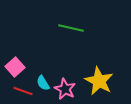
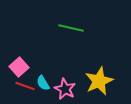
pink square: moved 4 px right
yellow star: rotated 20 degrees clockwise
red line: moved 2 px right, 5 px up
